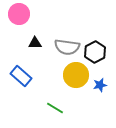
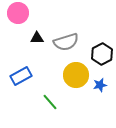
pink circle: moved 1 px left, 1 px up
black triangle: moved 2 px right, 5 px up
gray semicircle: moved 1 px left, 5 px up; rotated 25 degrees counterclockwise
black hexagon: moved 7 px right, 2 px down
blue rectangle: rotated 70 degrees counterclockwise
green line: moved 5 px left, 6 px up; rotated 18 degrees clockwise
